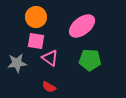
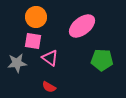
pink square: moved 3 px left
green pentagon: moved 12 px right
